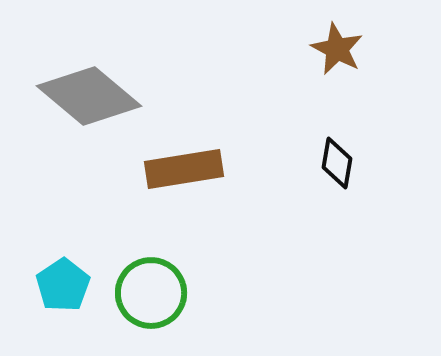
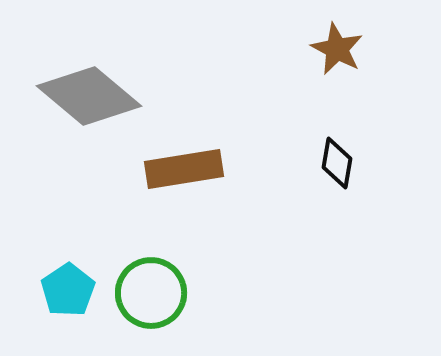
cyan pentagon: moved 5 px right, 5 px down
